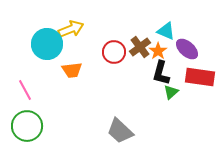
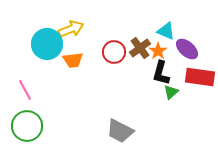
brown cross: moved 1 px down
orange trapezoid: moved 1 px right, 10 px up
gray trapezoid: rotated 16 degrees counterclockwise
